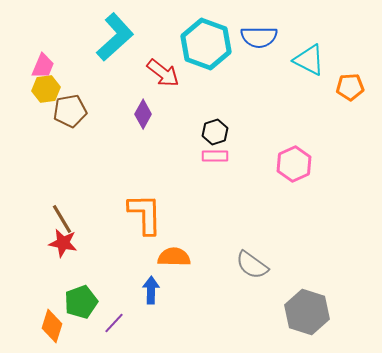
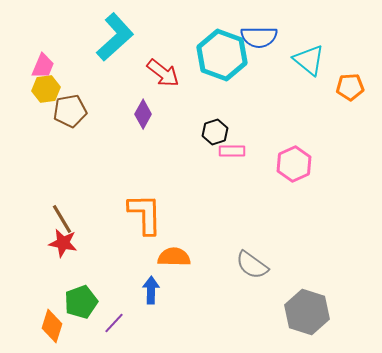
cyan hexagon: moved 16 px right, 11 px down
cyan triangle: rotated 12 degrees clockwise
pink rectangle: moved 17 px right, 5 px up
